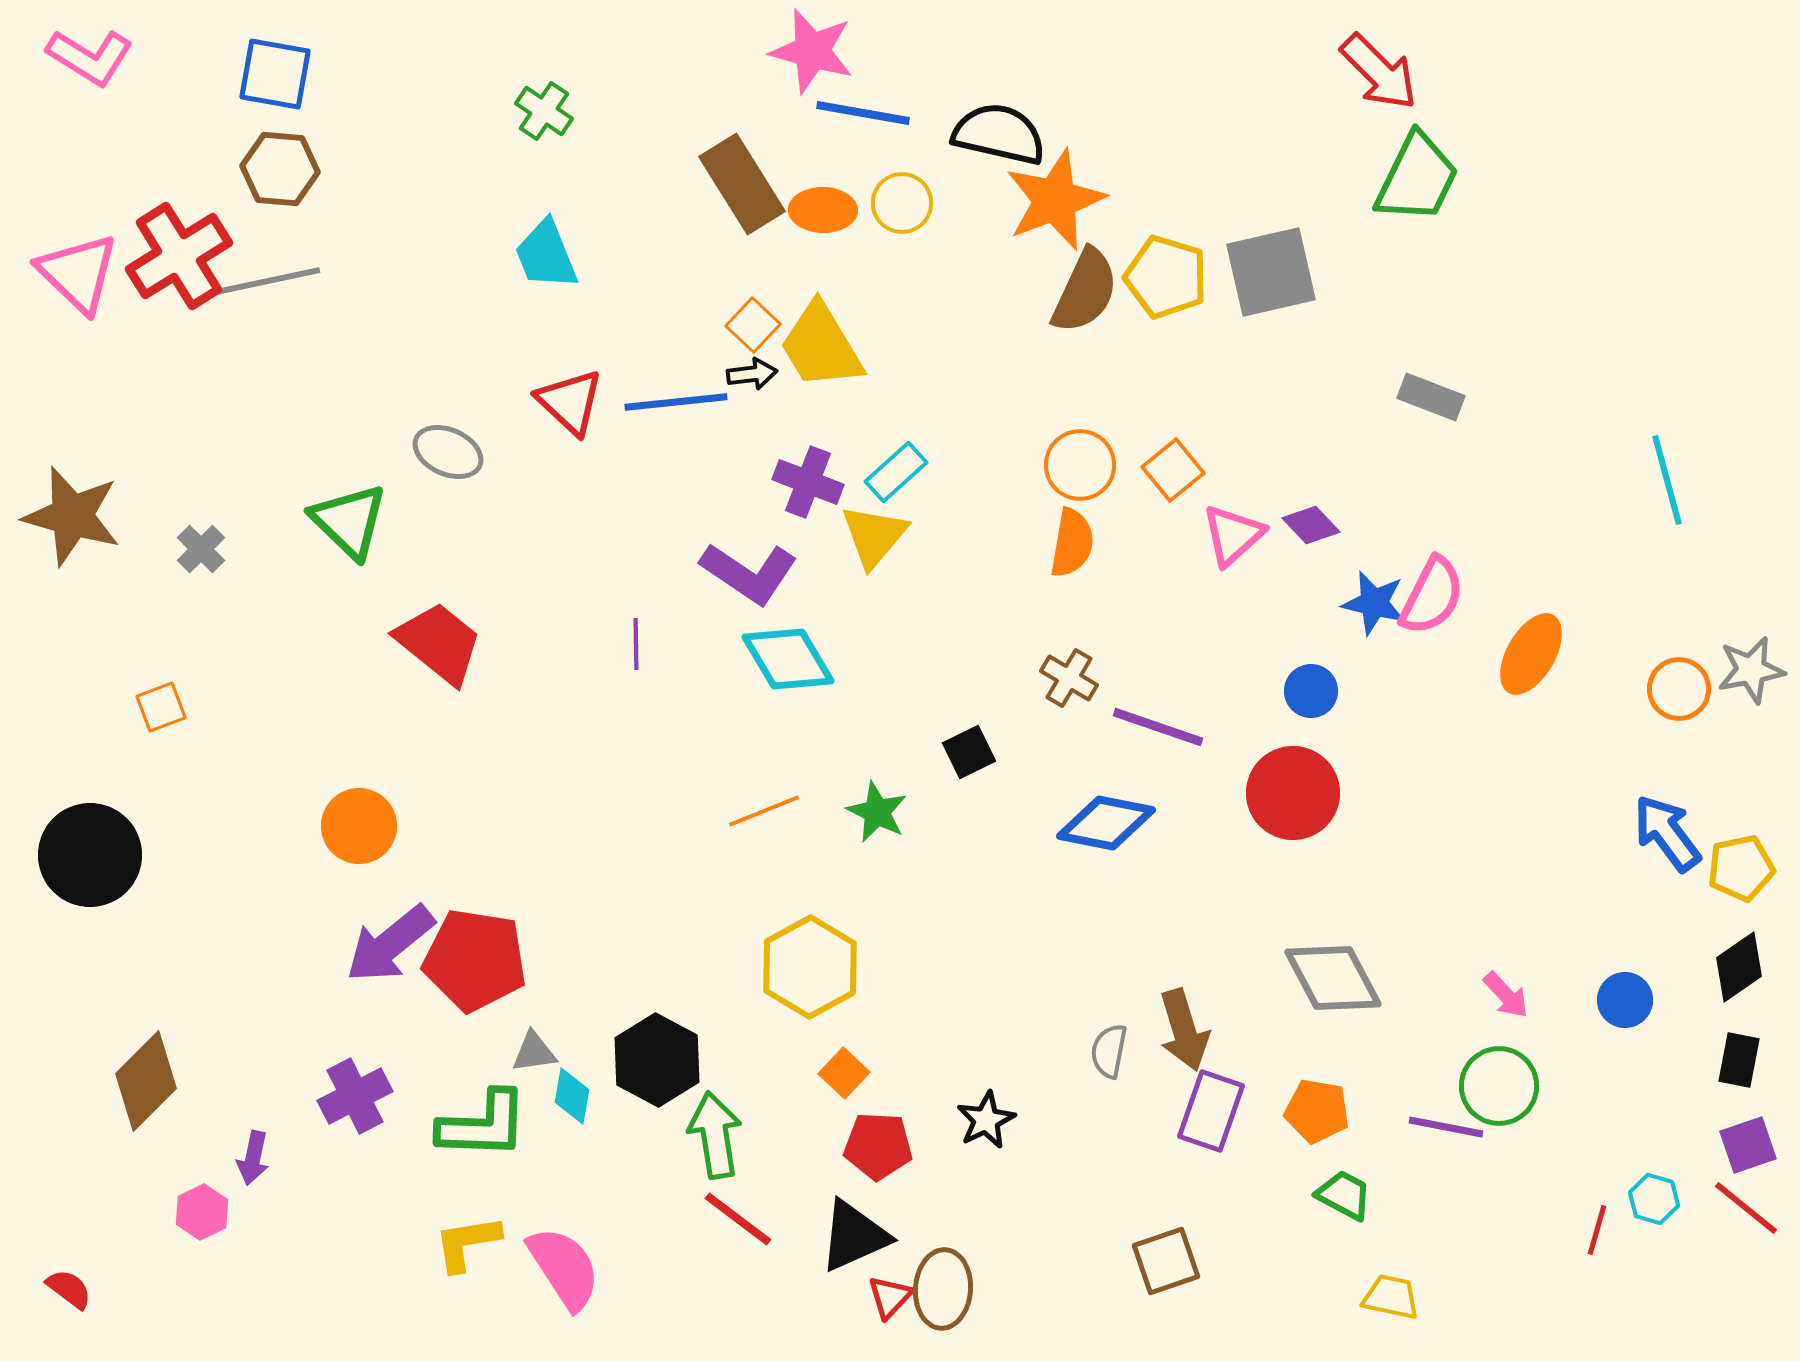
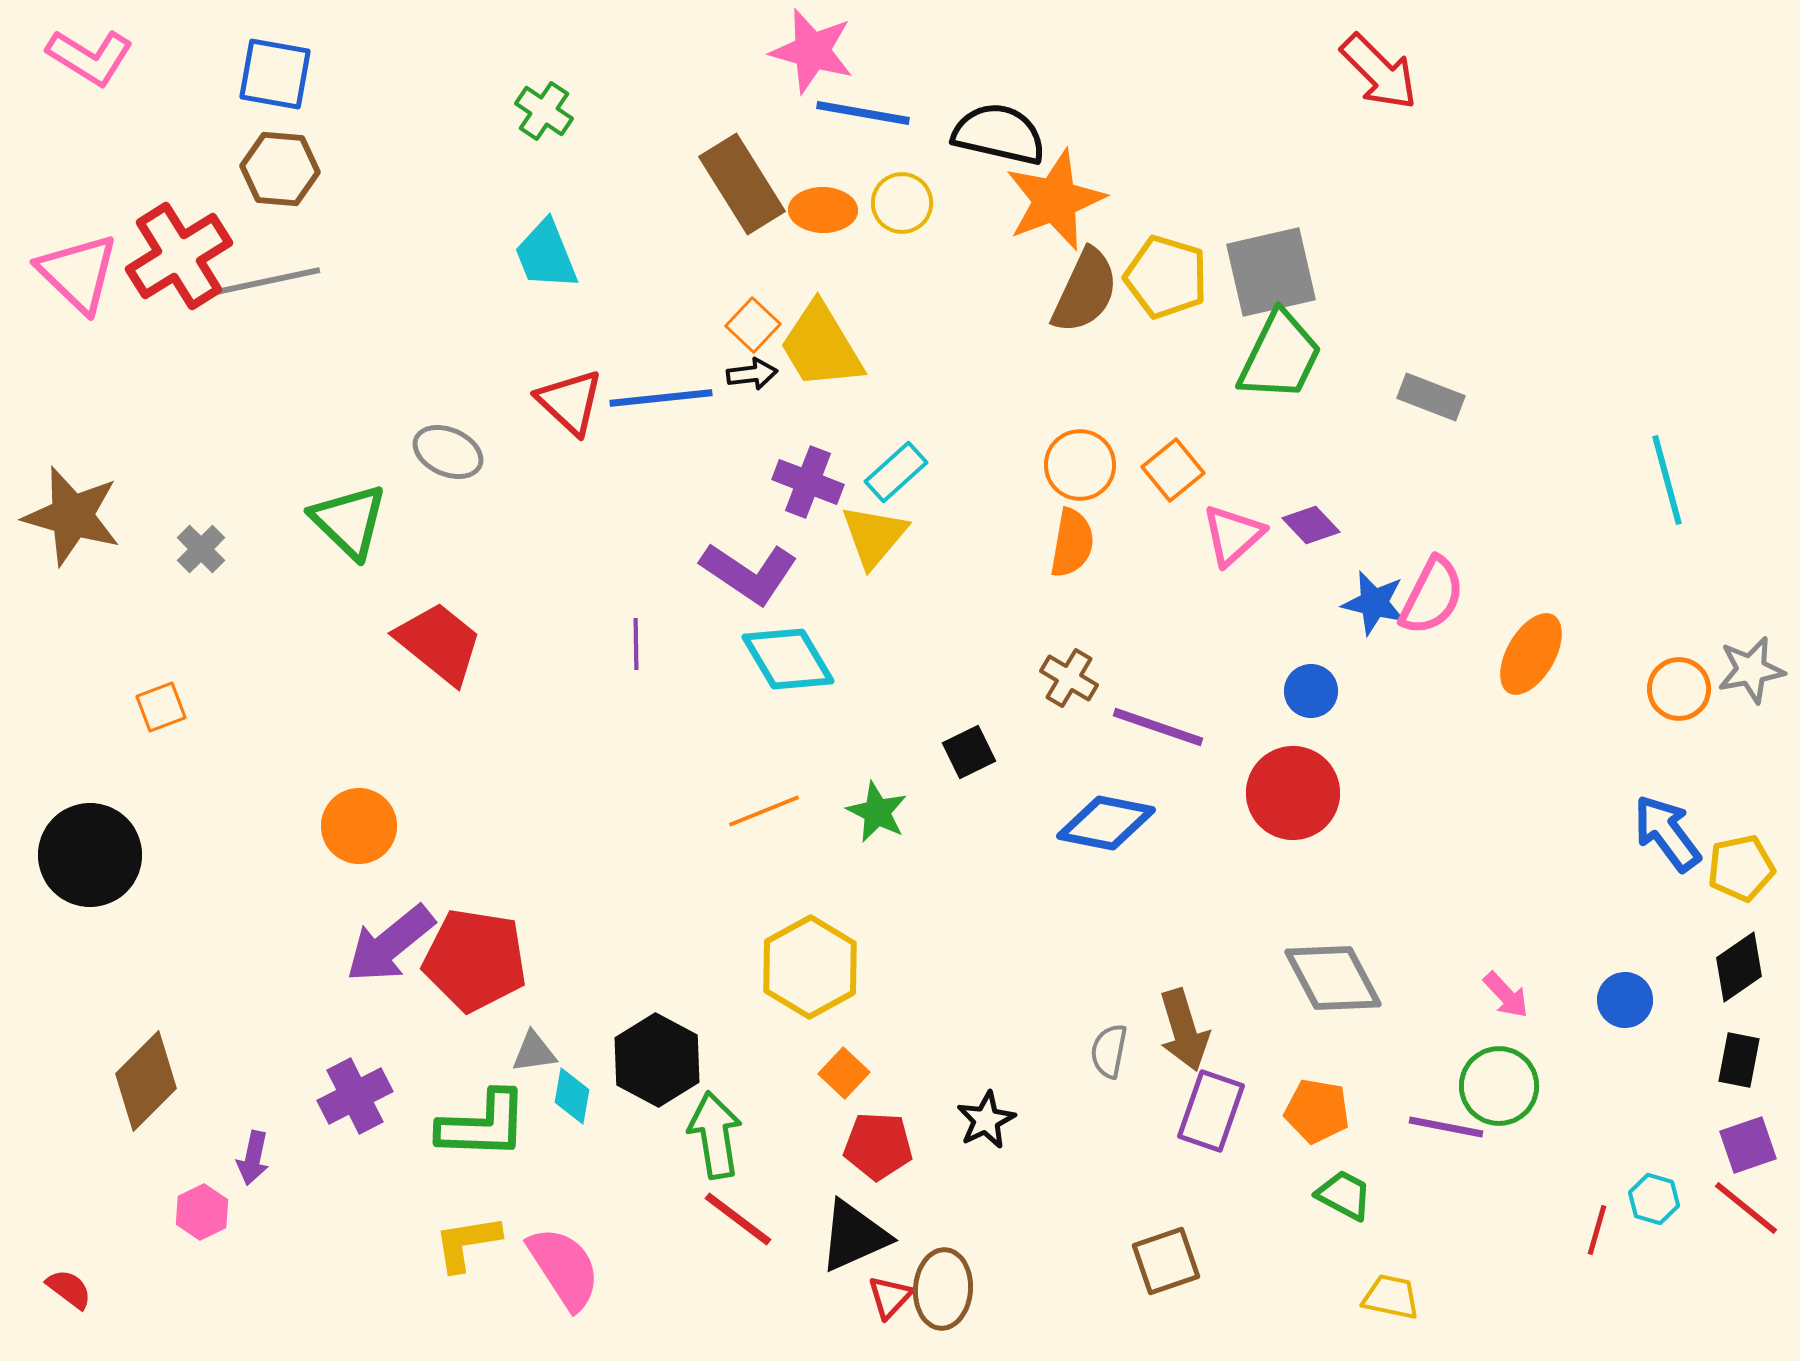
green trapezoid at (1417, 178): moved 137 px left, 178 px down
blue line at (676, 402): moved 15 px left, 4 px up
